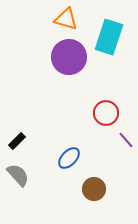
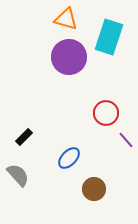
black rectangle: moved 7 px right, 4 px up
